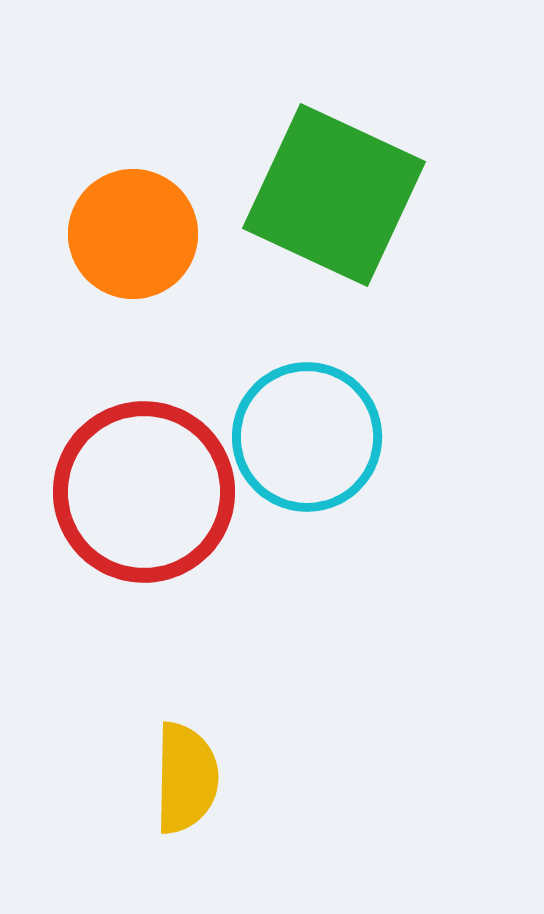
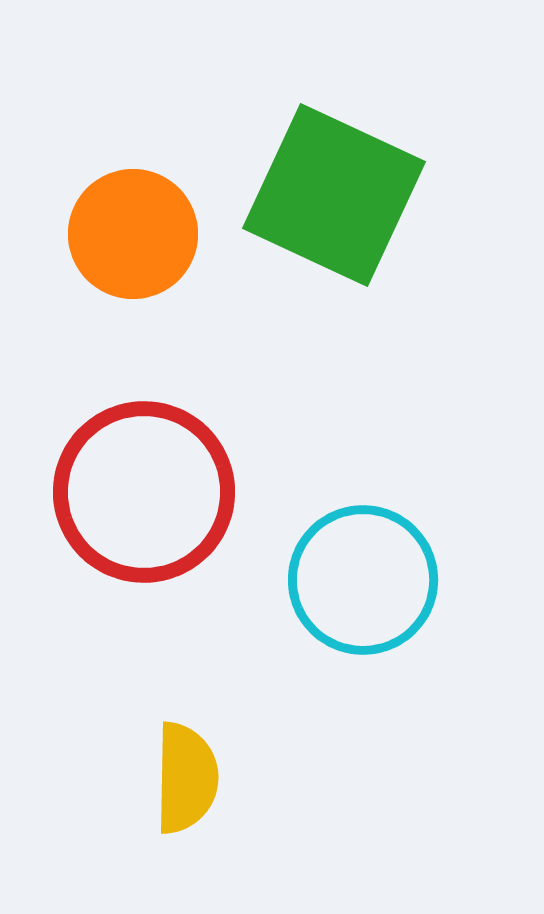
cyan circle: moved 56 px right, 143 px down
